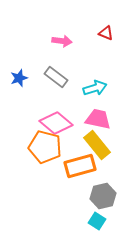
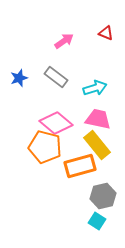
pink arrow: moved 2 px right; rotated 42 degrees counterclockwise
